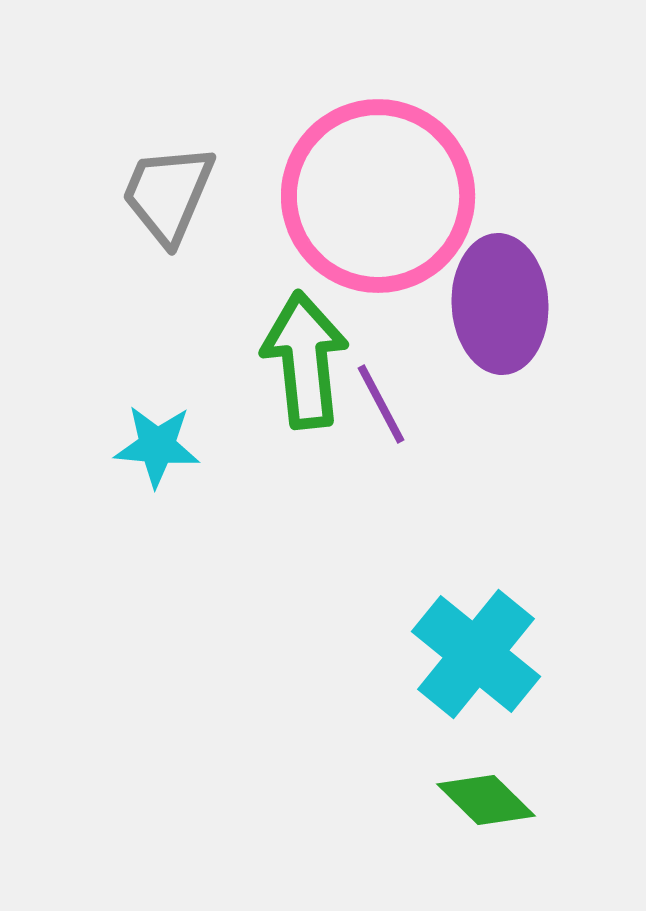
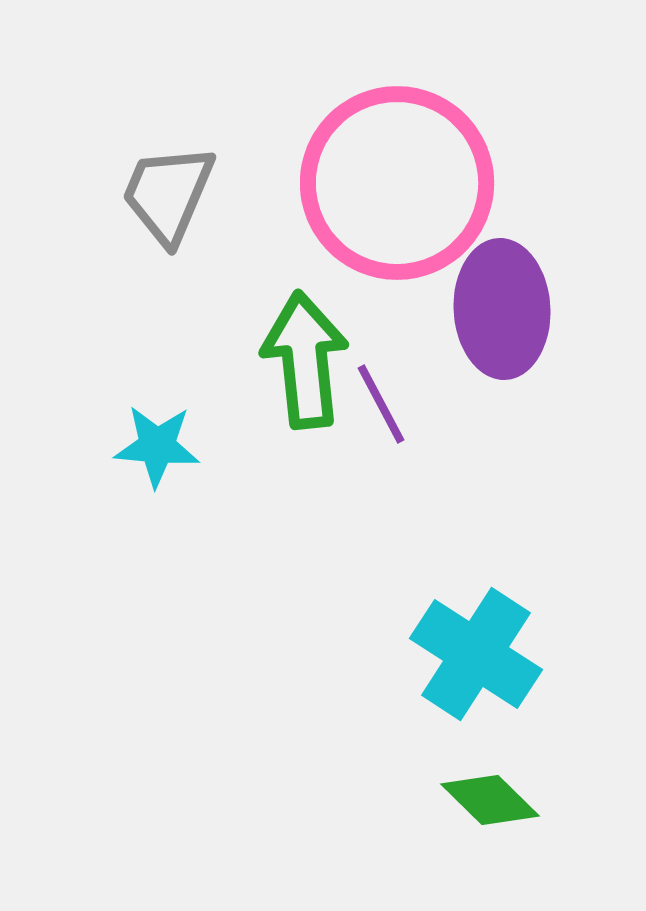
pink circle: moved 19 px right, 13 px up
purple ellipse: moved 2 px right, 5 px down
cyan cross: rotated 6 degrees counterclockwise
green diamond: moved 4 px right
